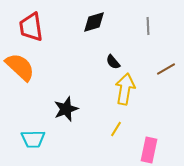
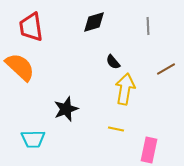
yellow line: rotated 70 degrees clockwise
